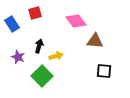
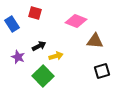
red square: rotated 32 degrees clockwise
pink diamond: rotated 30 degrees counterclockwise
black arrow: rotated 48 degrees clockwise
black square: moved 2 px left; rotated 21 degrees counterclockwise
green square: moved 1 px right
